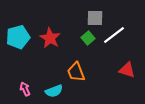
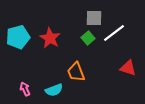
gray square: moved 1 px left
white line: moved 2 px up
red triangle: moved 1 px right, 2 px up
cyan semicircle: moved 1 px up
